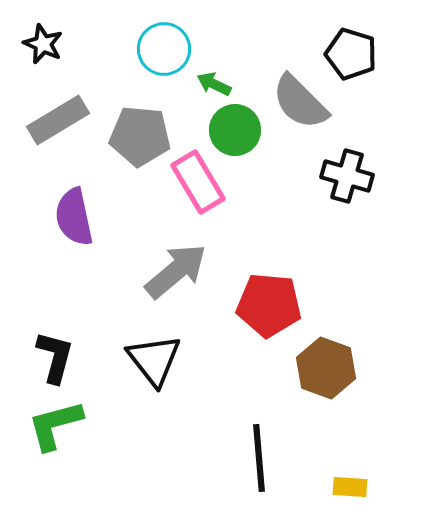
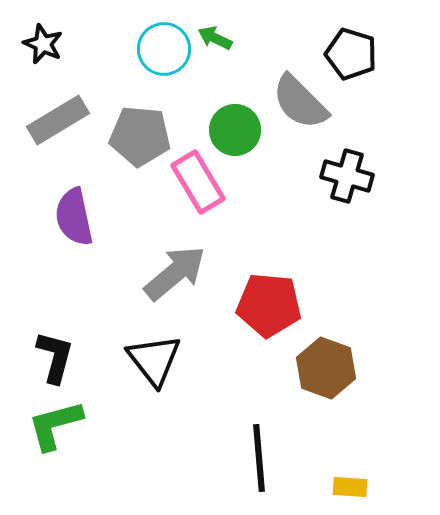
green arrow: moved 1 px right, 46 px up
gray arrow: moved 1 px left, 2 px down
